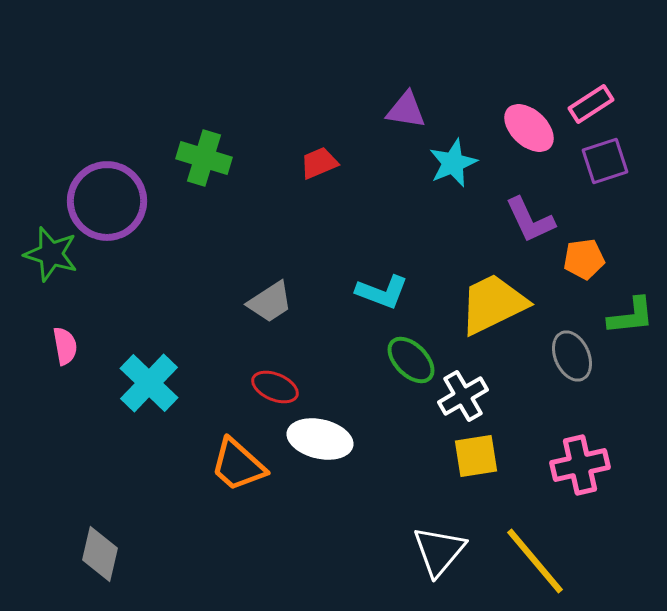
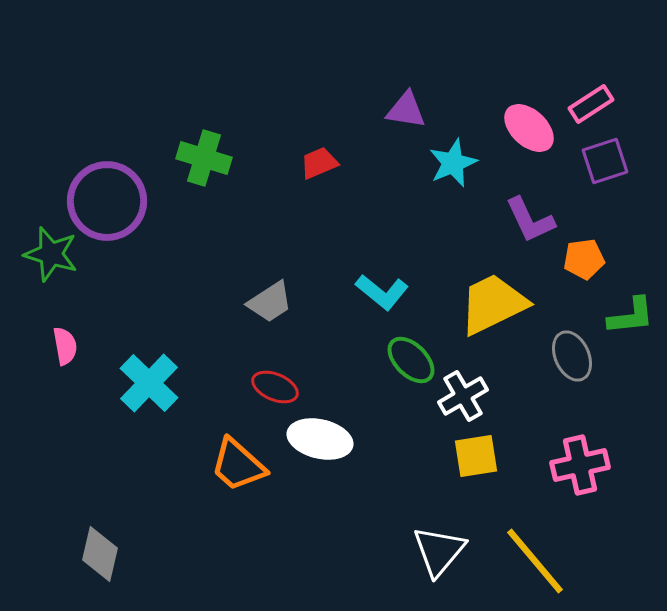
cyan L-shape: rotated 18 degrees clockwise
